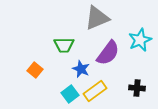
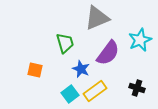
green trapezoid: moved 1 px right, 2 px up; rotated 105 degrees counterclockwise
orange square: rotated 28 degrees counterclockwise
black cross: rotated 14 degrees clockwise
